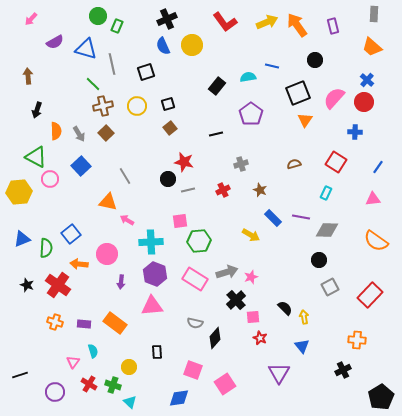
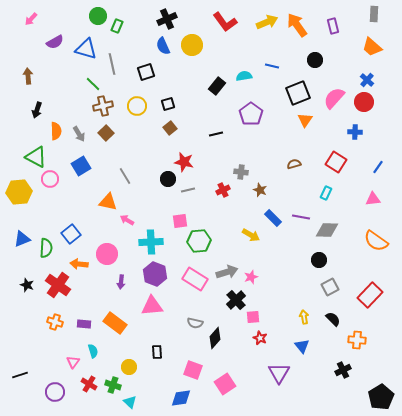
cyan semicircle at (248, 77): moved 4 px left, 1 px up
gray cross at (241, 164): moved 8 px down; rotated 24 degrees clockwise
blue square at (81, 166): rotated 12 degrees clockwise
black semicircle at (285, 308): moved 48 px right, 11 px down
blue diamond at (179, 398): moved 2 px right
